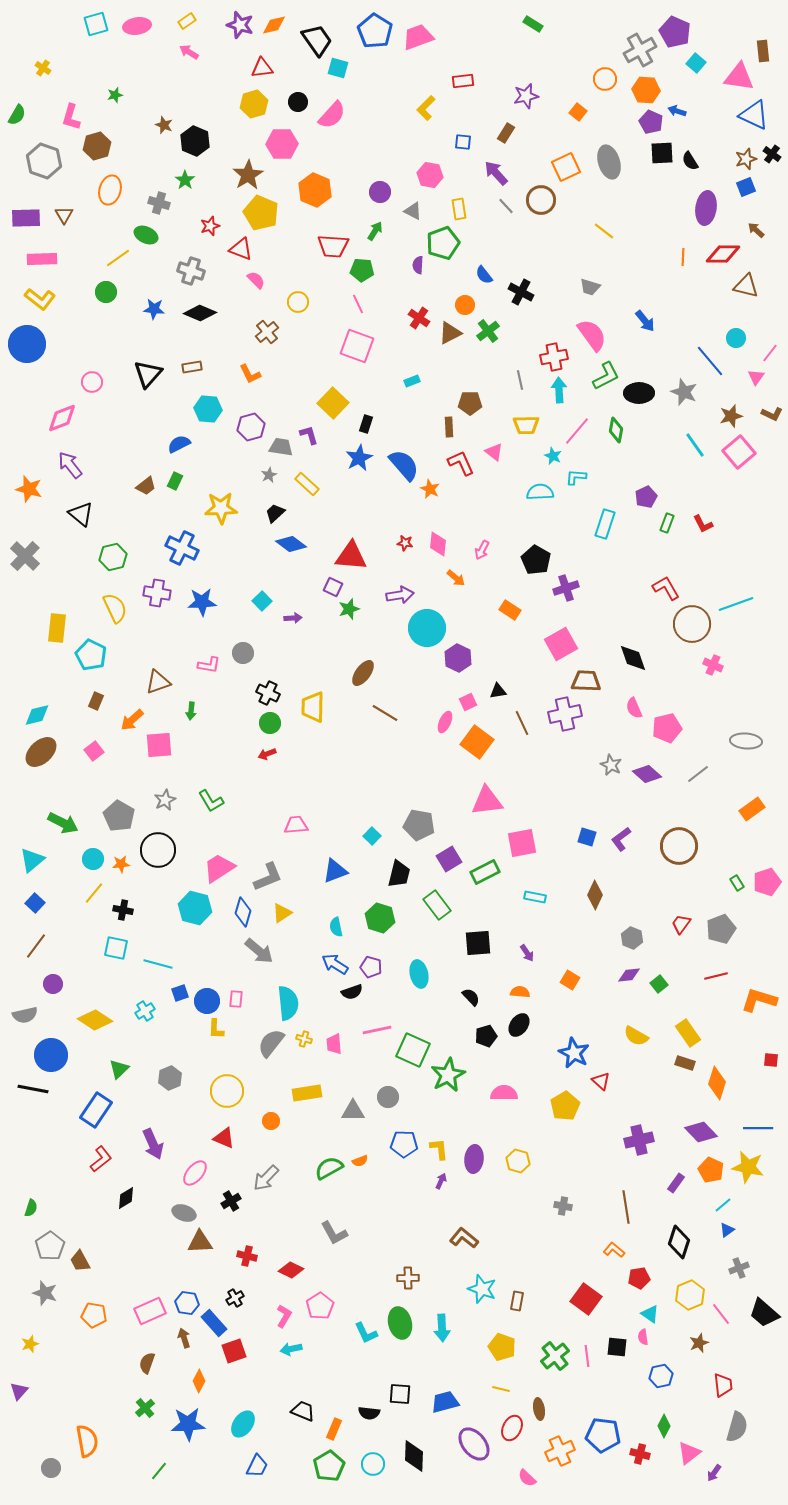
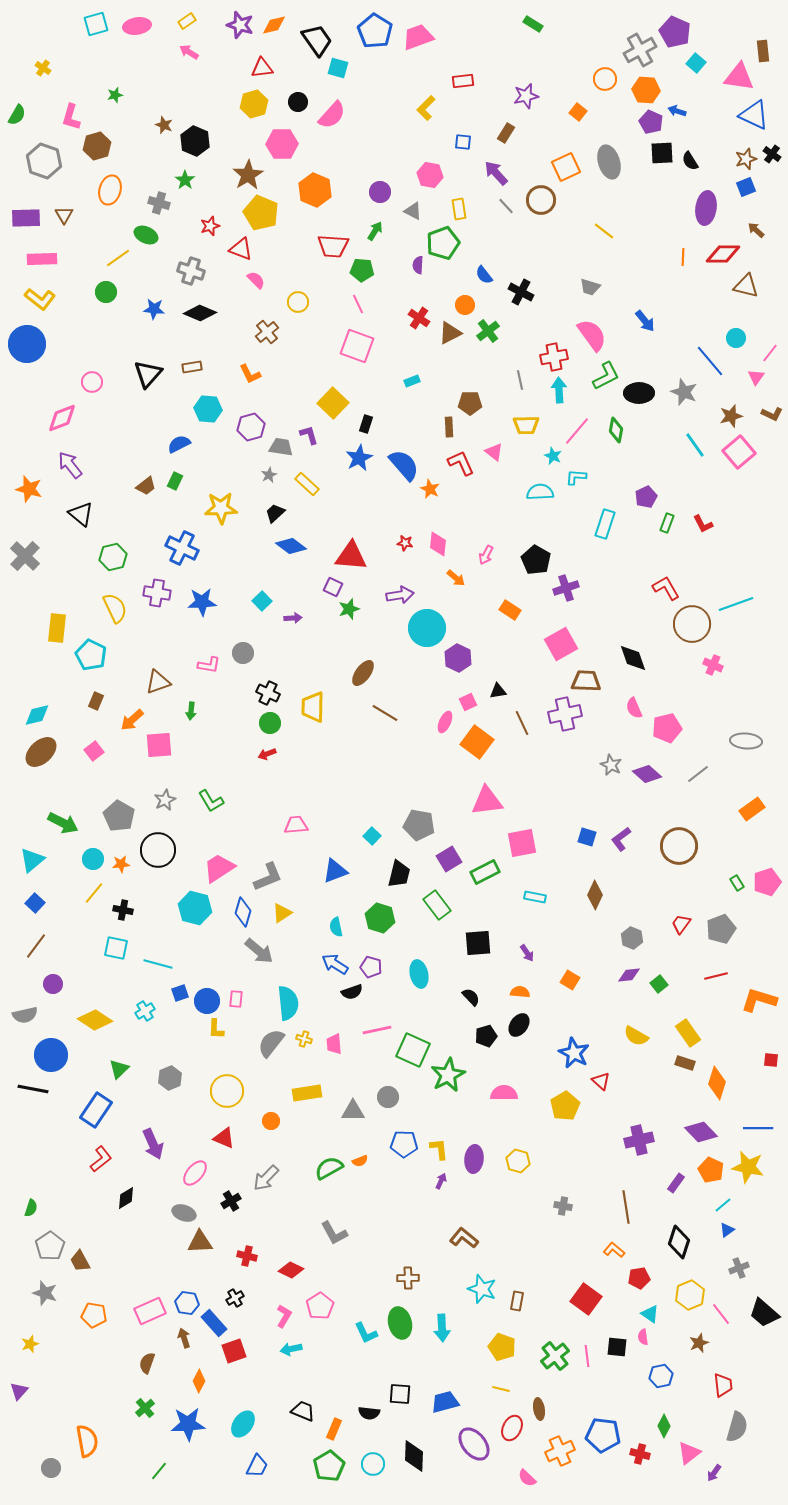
blue diamond at (291, 544): moved 2 px down
pink arrow at (482, 550): moved 4 px right, 5 px down
